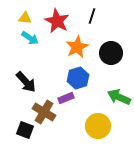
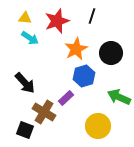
red star: rotated 25 degrees clockwise
orange star: moved 1 px left, 2 px down
blue hexagon: moved 6 px right, 2 px up
black arrow: moved 1 px left, 1 px down
purple rectangle: rotated 21 degrees counterclockwise
